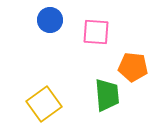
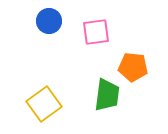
blue circle: moved 1 px left, 1 px down
pink square: rotated 12 degrees counterclockwise
green trapezoid: rotated 12 degrees clockwise
